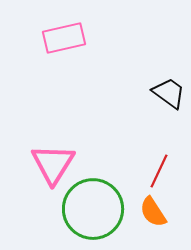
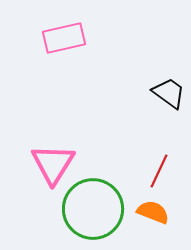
orange semicircle: rotated 144 degrees clockwise
